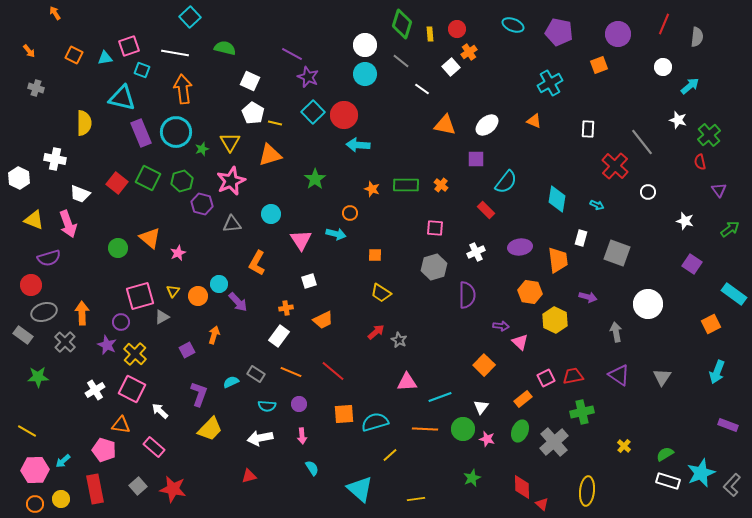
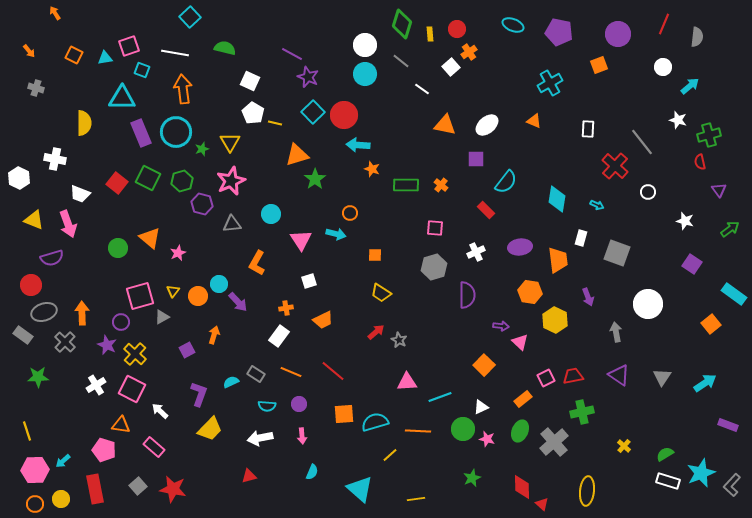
cyan triangle at (122, 98): rotated 12 degrees counterclockwise
green cross at (709, 135): rotated 25 degrees clockwise
orange triangle at (270, 155): moved 27 px right
orange star at (372, 189): moved 20 px up
purple semicircle at (49, 258): moved 3 px right
purple arrow at (588, 297): rotated 54 degrees clockwise
orange square at (711, 324): rotated 12 degrees counterclockwise
cyan arrow at (717, 372): moved 12 px left, 11 px down; rotated 145 degrees counterclockwise
white cross at (95, 390): moved 1 px right, 5 px up
white triangle at (481, 407): rotated 28 degrees clockwise
orange line at (425, 429): moved 7 px left, 2 px down
yellow line at (27, 431): rotated 42 degrees clockwise
cyan semicircle at (312, 468): moved 4 px down; rotated 56 degrees clockwise
